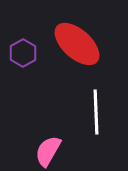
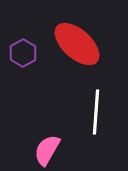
white line: rotated 6 degrees clockwise
pink semicircle: moved 1 px left, 1 px up
